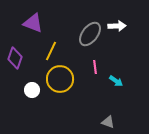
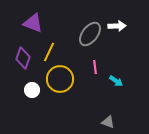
yellow line: moved 2 px left, 1 px down
purple diamond: moved 8 px right
